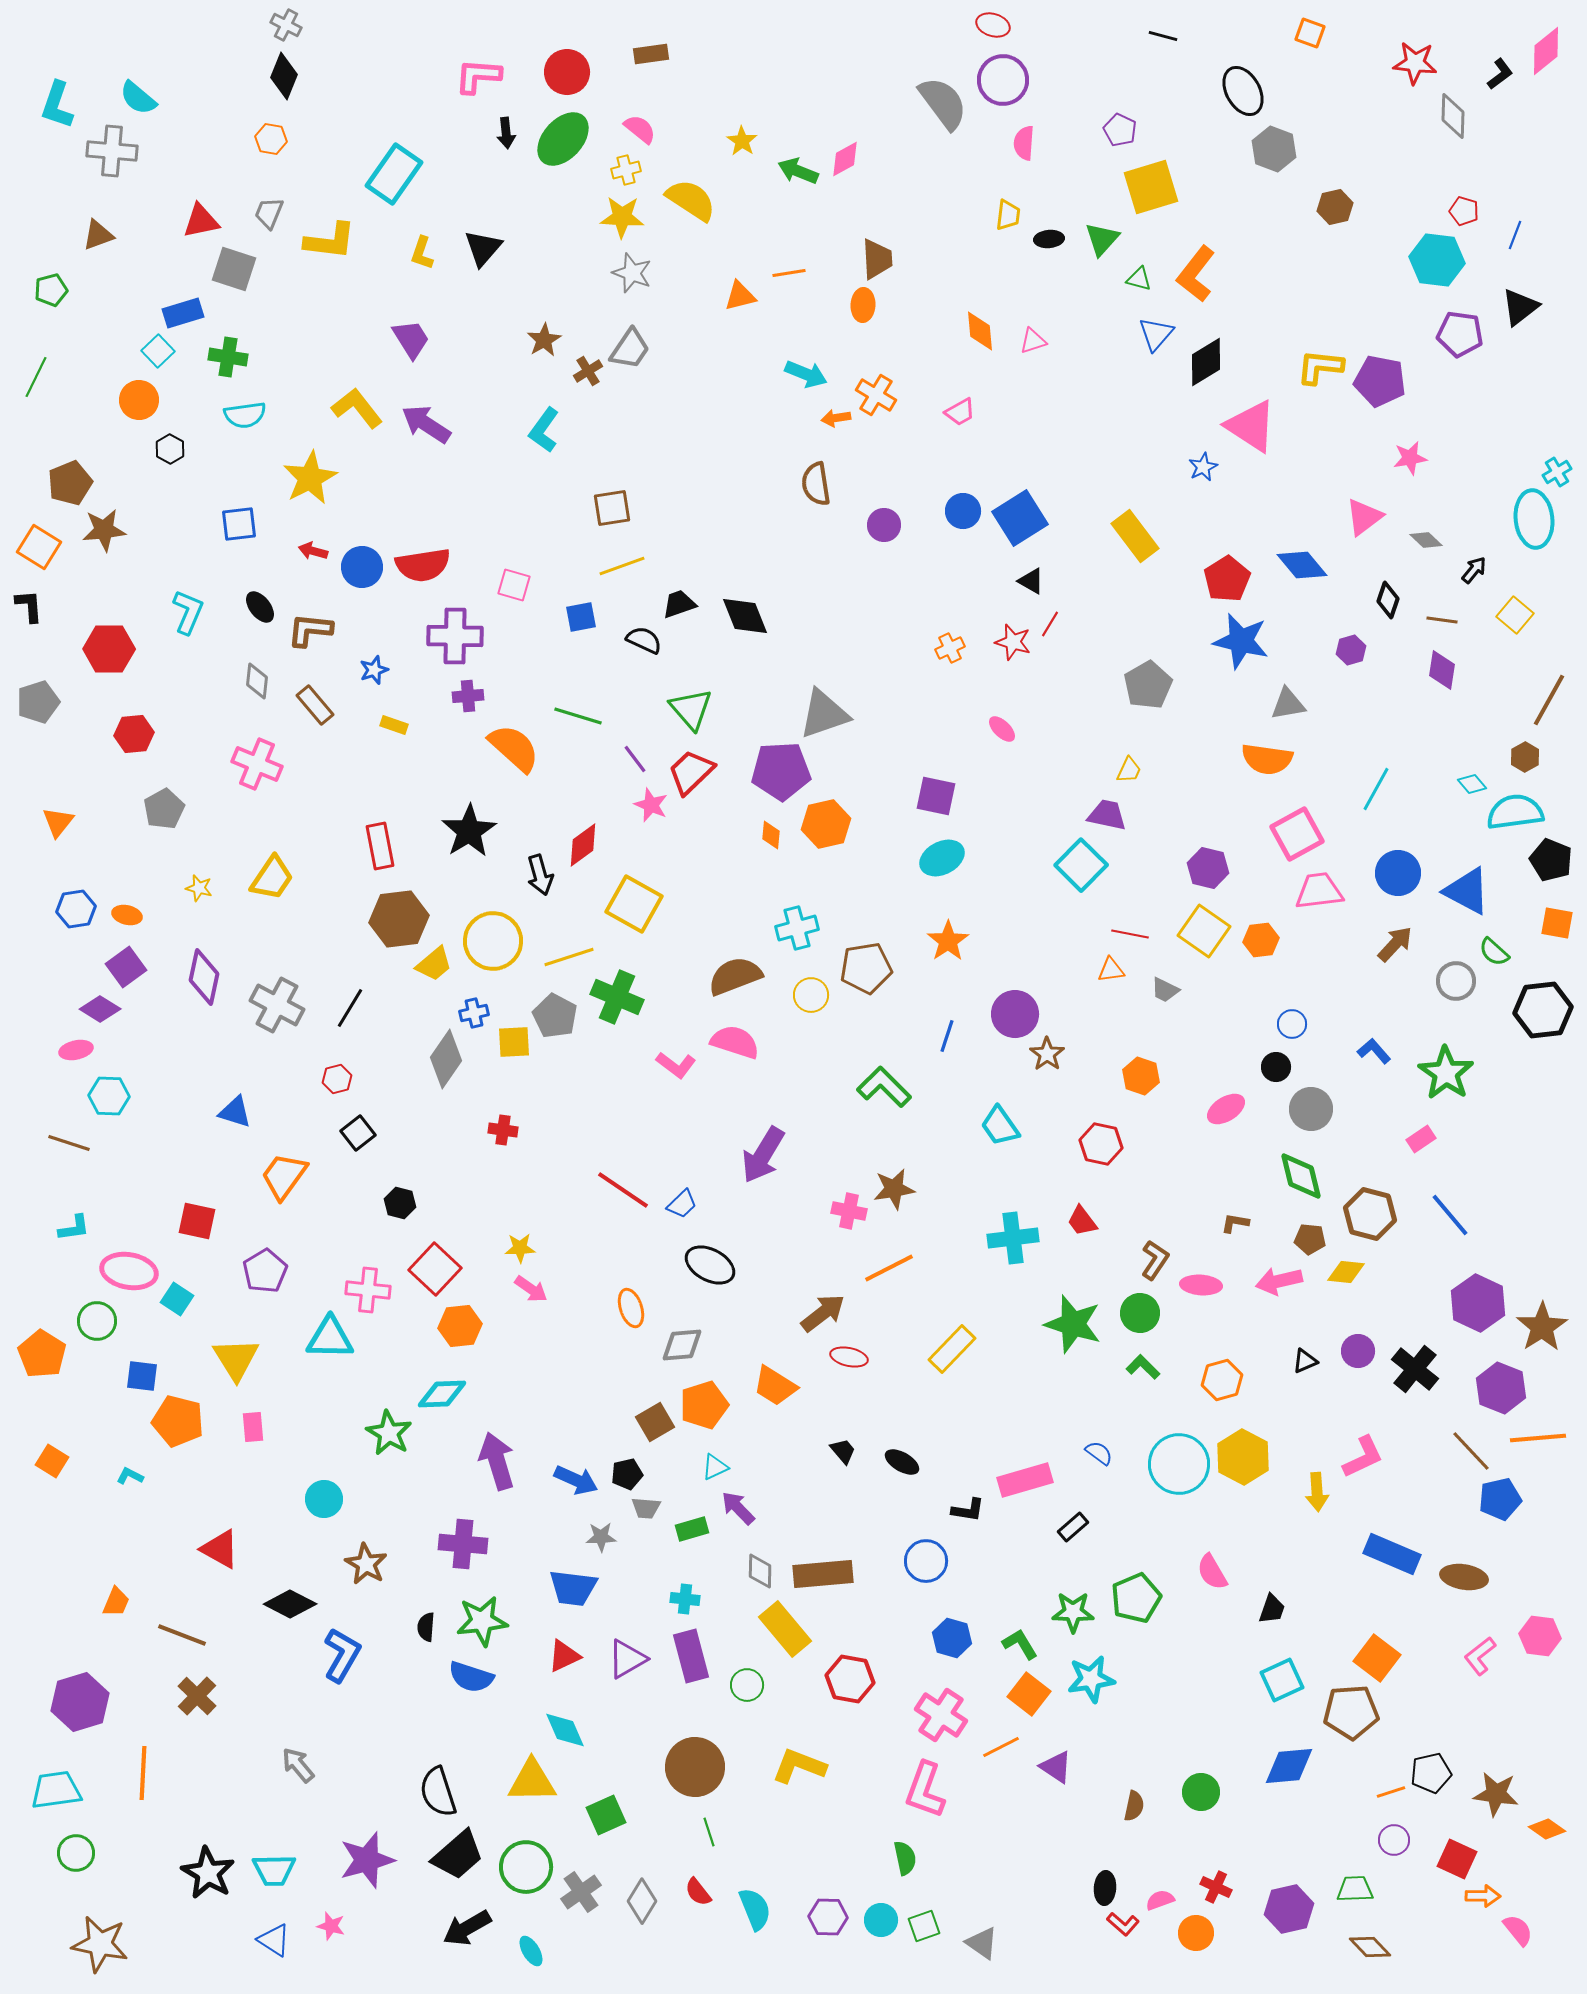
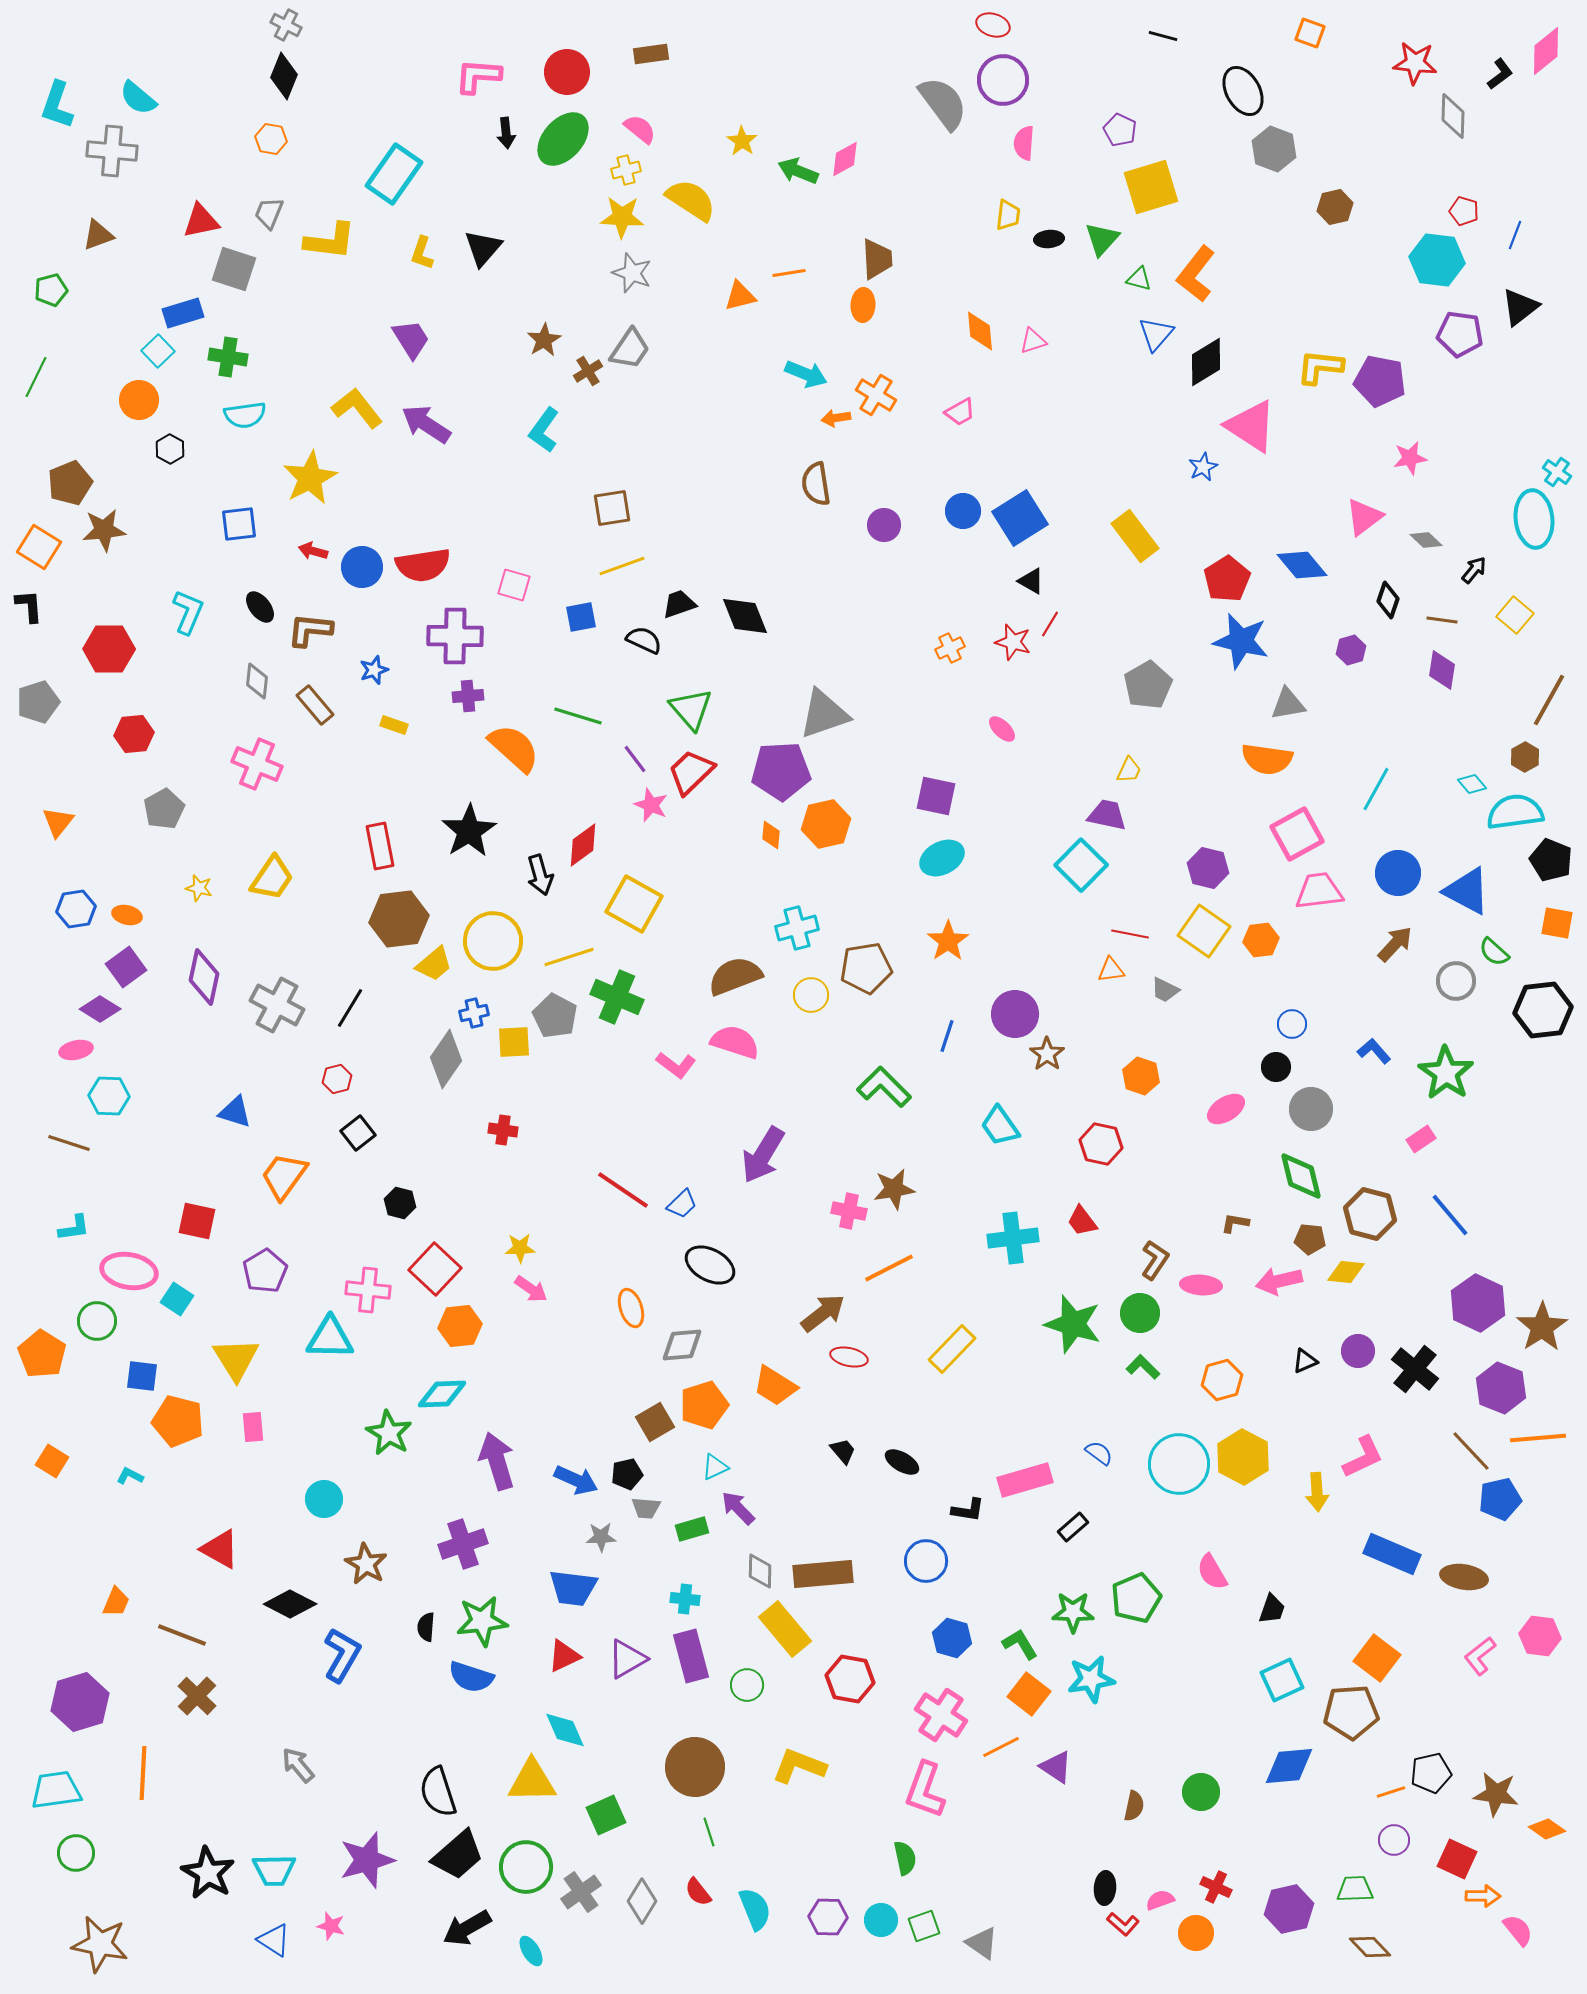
cyan cross at (1557, 472): rotated 24 degrees counterclockwise
purple cross at (463, 1544): rotated 24 degrees counterclockwise
